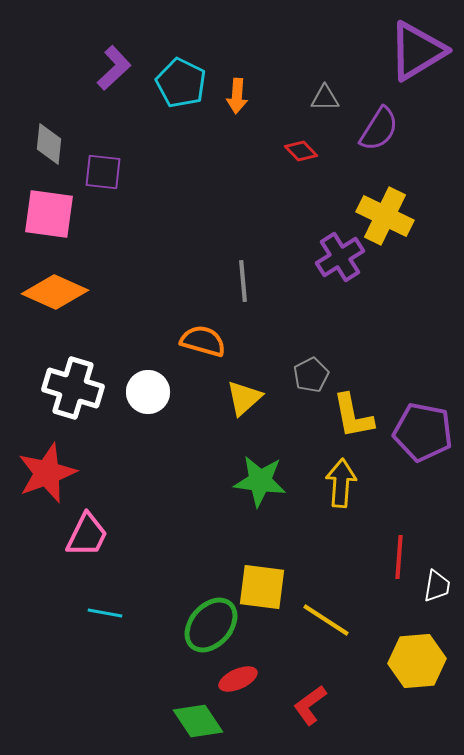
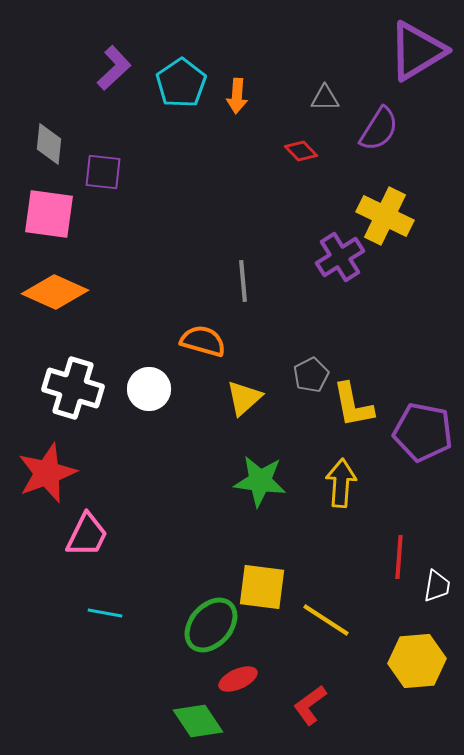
cyan pentagon: rotated 12 degrees clockwise
white circle: moved 1 px right, 3 px up
yellow L-shape: moved 11 px up
